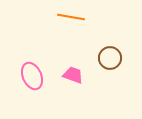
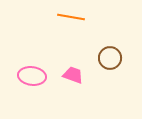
pink ellipse: rotated 60 degrees counterclockwise
